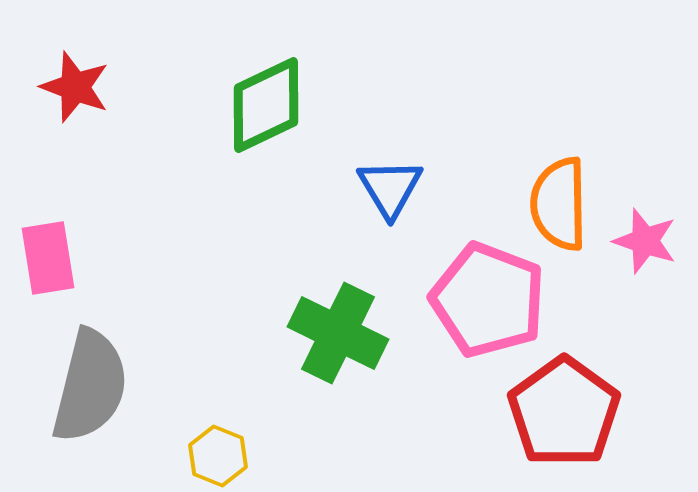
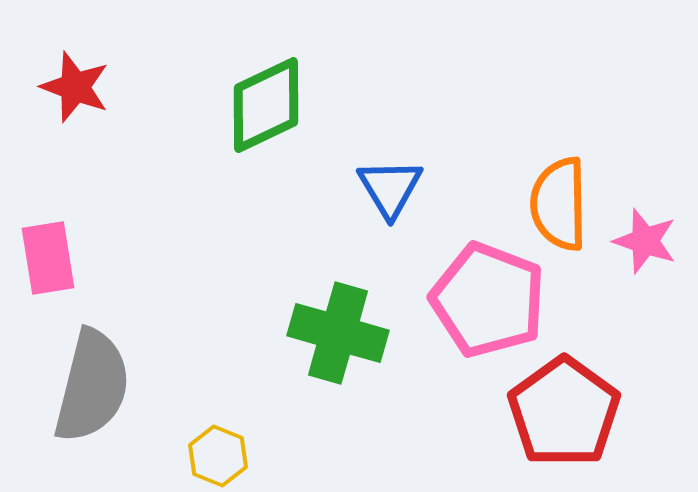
green cross: rotated 10 degrees counterclockwise
gray semicircle: moved 2 px right
